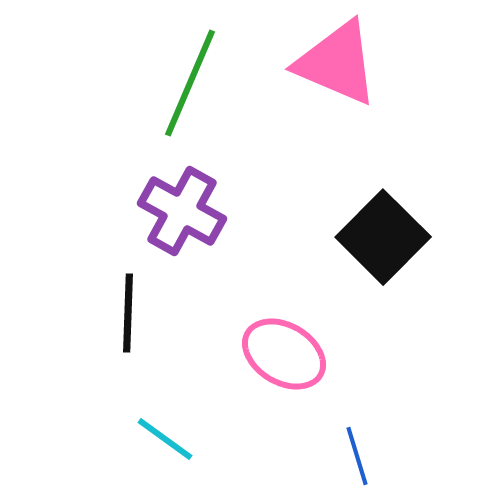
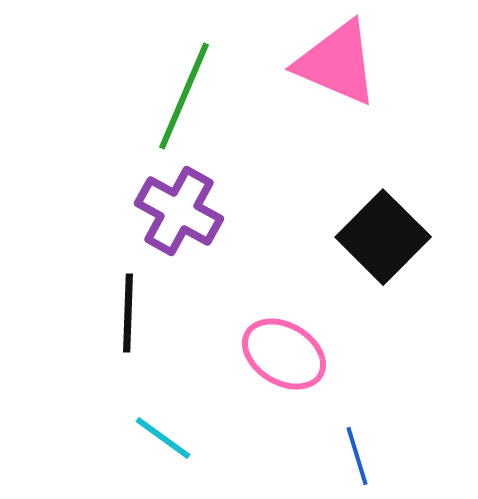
green line: moved 6 px left, 13 px down
purple cross: moved 3 px left
cyan line: moved 2 px left, 1 px up
